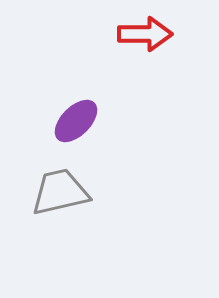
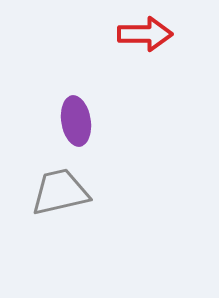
purple ellipse: rotated 54 degrees counterclockwise
